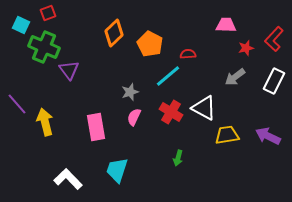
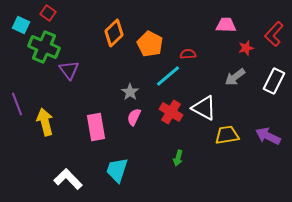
red square: rotated 35 degrees counterclockwise
red L-shape: moved 5 px up
gray star: rotated 18 degrees counterclockwise
purple line: rotated 20 degrees clockwise
